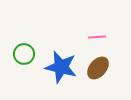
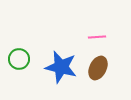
green circle: moved 5 px left, 5 px down
brown ellipse: rotated 15 degrees counterclockwise
